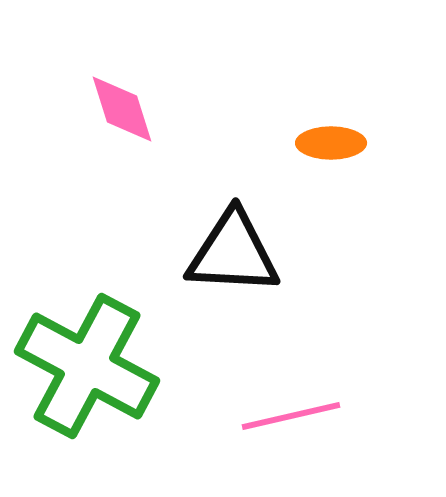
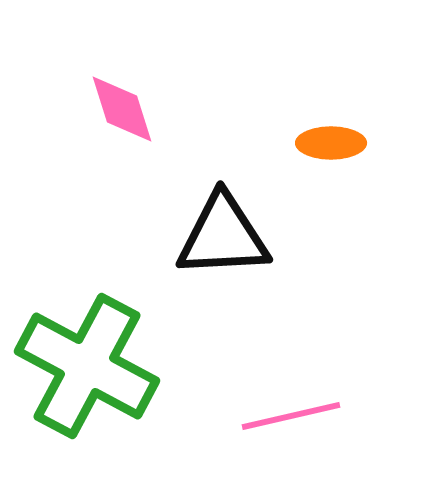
black triangle: moved 10 px left, 17 px up; rotated 6 degrees counterclockwise
